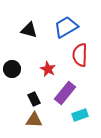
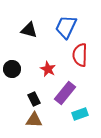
blue trapezoid: rotated 35 degrees counterclockwise
cyan rectangle: moved 1 px up
